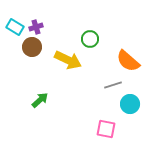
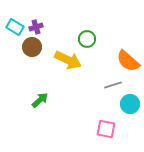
green circle: moved 3 px left
